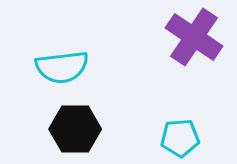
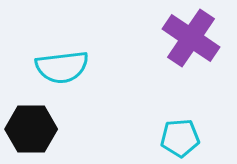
purple cross: moved 3 px left, 1 px down
black hexagon: moved 44 px left
